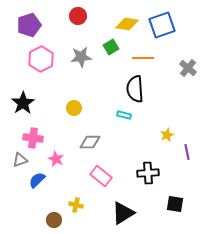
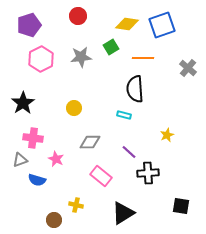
purple line: moved 58 px left; rotated 35 degrees counterclockwise
blue semicircle: rotated 120 degrees counterclockwise
black square: moved 6 px right, 2 px down
